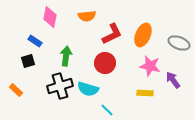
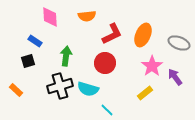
pink diamond: rotated 15 degrees counterclockwise
pink star: moved 2 px right; rotated 25 degrees clockwise
purple arrow: moved 2 px right, 3 px up
yellow rectangle: rotated 42 degrees counterclockwise
